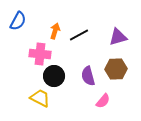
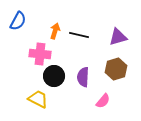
black line: rotated 42 degrees clockwise
brown hexagon: rotated 15 degrees counterclockwise
purple semicircle: moved 5 px left, 1 px down; rotated 18 degrees clockwise
yellow trapezoid: moved 2 px left, 1 px down
